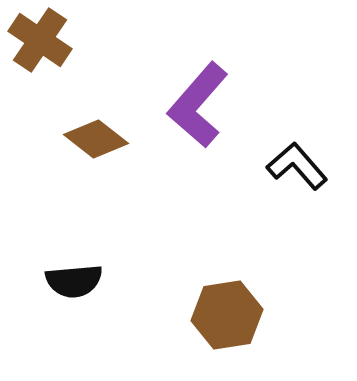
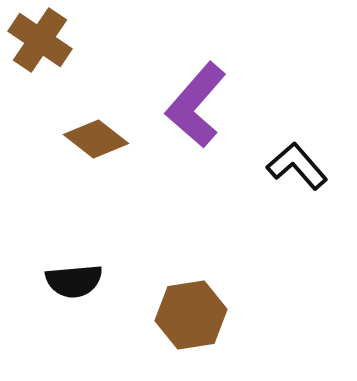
purple L-shape: moved 2 px left
brown hexagon: moved 36 px left
